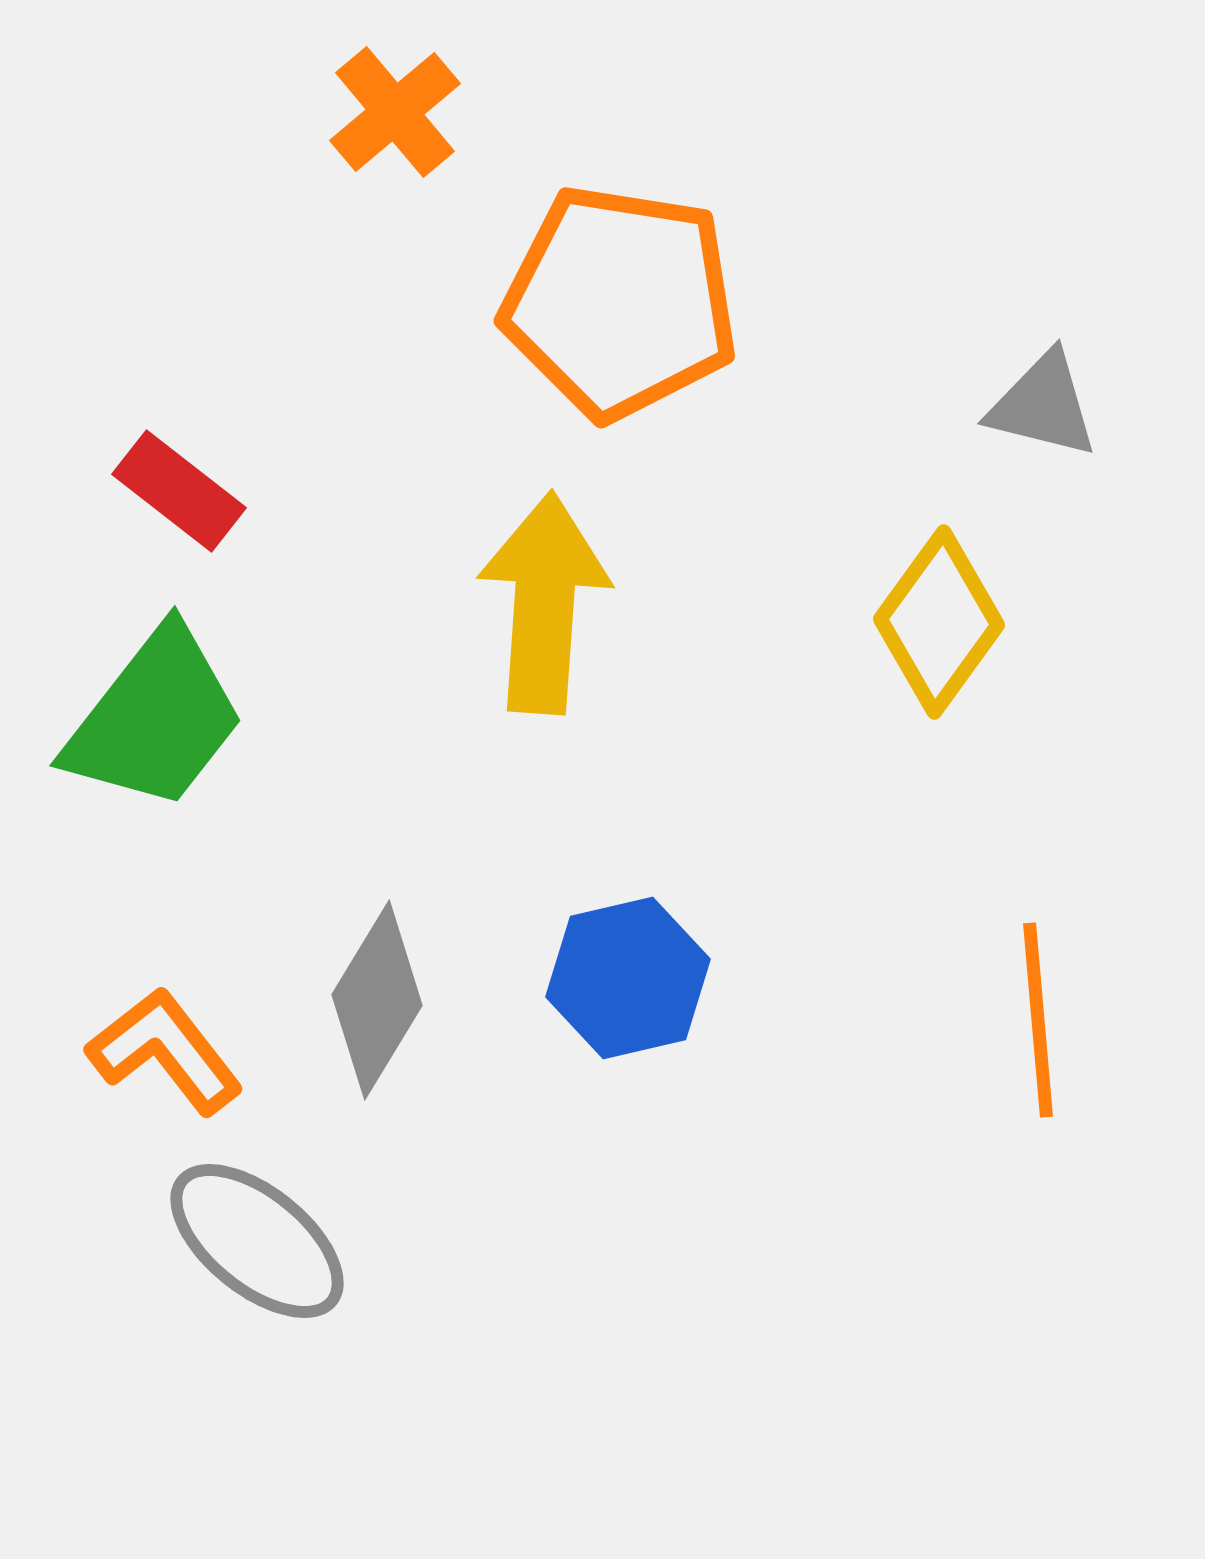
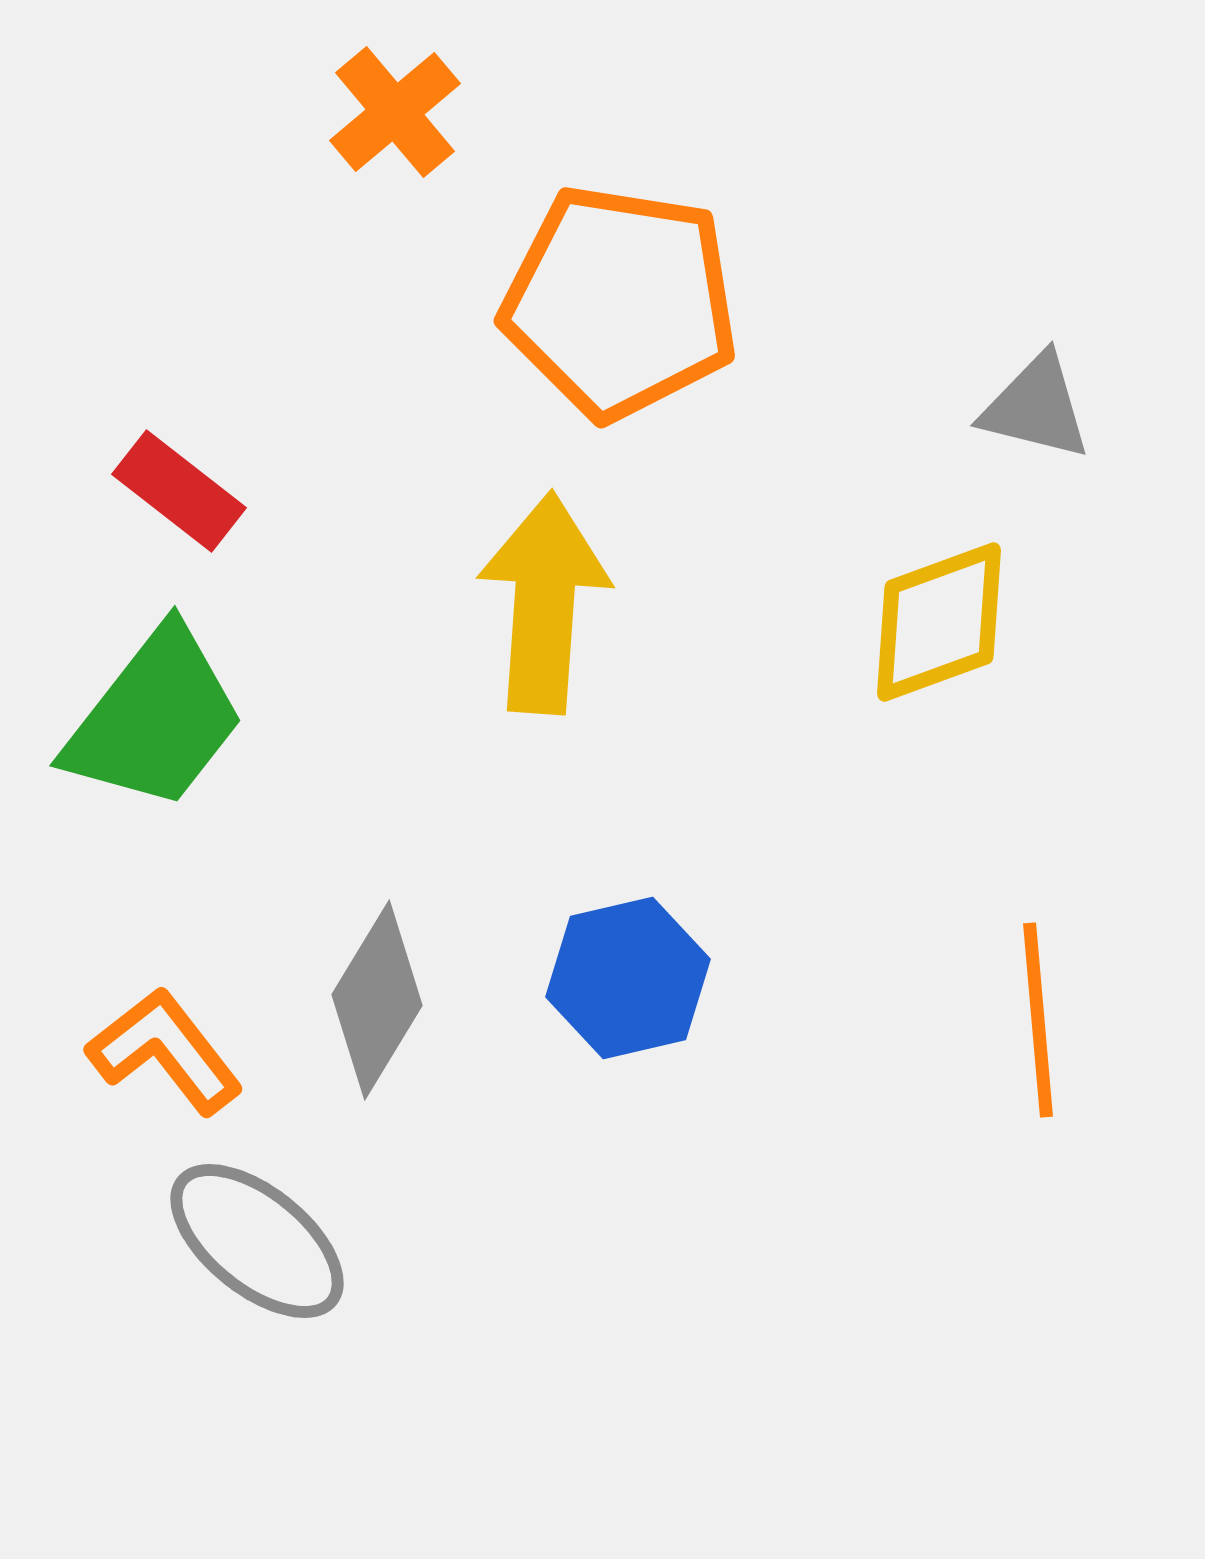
gray triangle: moved 7 px left, 2 px down
yellow diamond: rotated 34 degrees clockwise
